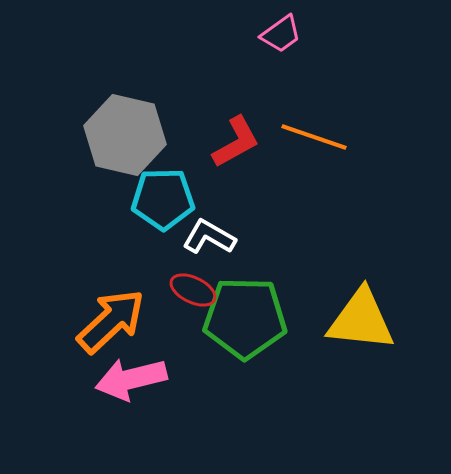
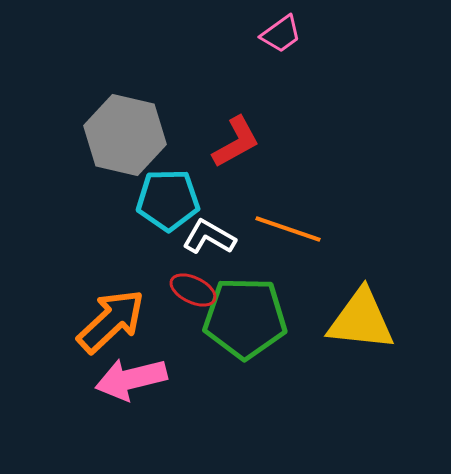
orange line: moved 26 px left, 92 px down
cyan pentagon: moved 5 px right, 1 px down
